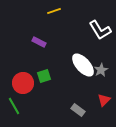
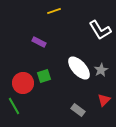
white ellipse: moved 4 px left, 3 px down
